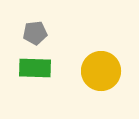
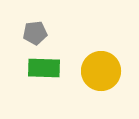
green rectangle: moved 9 px right
